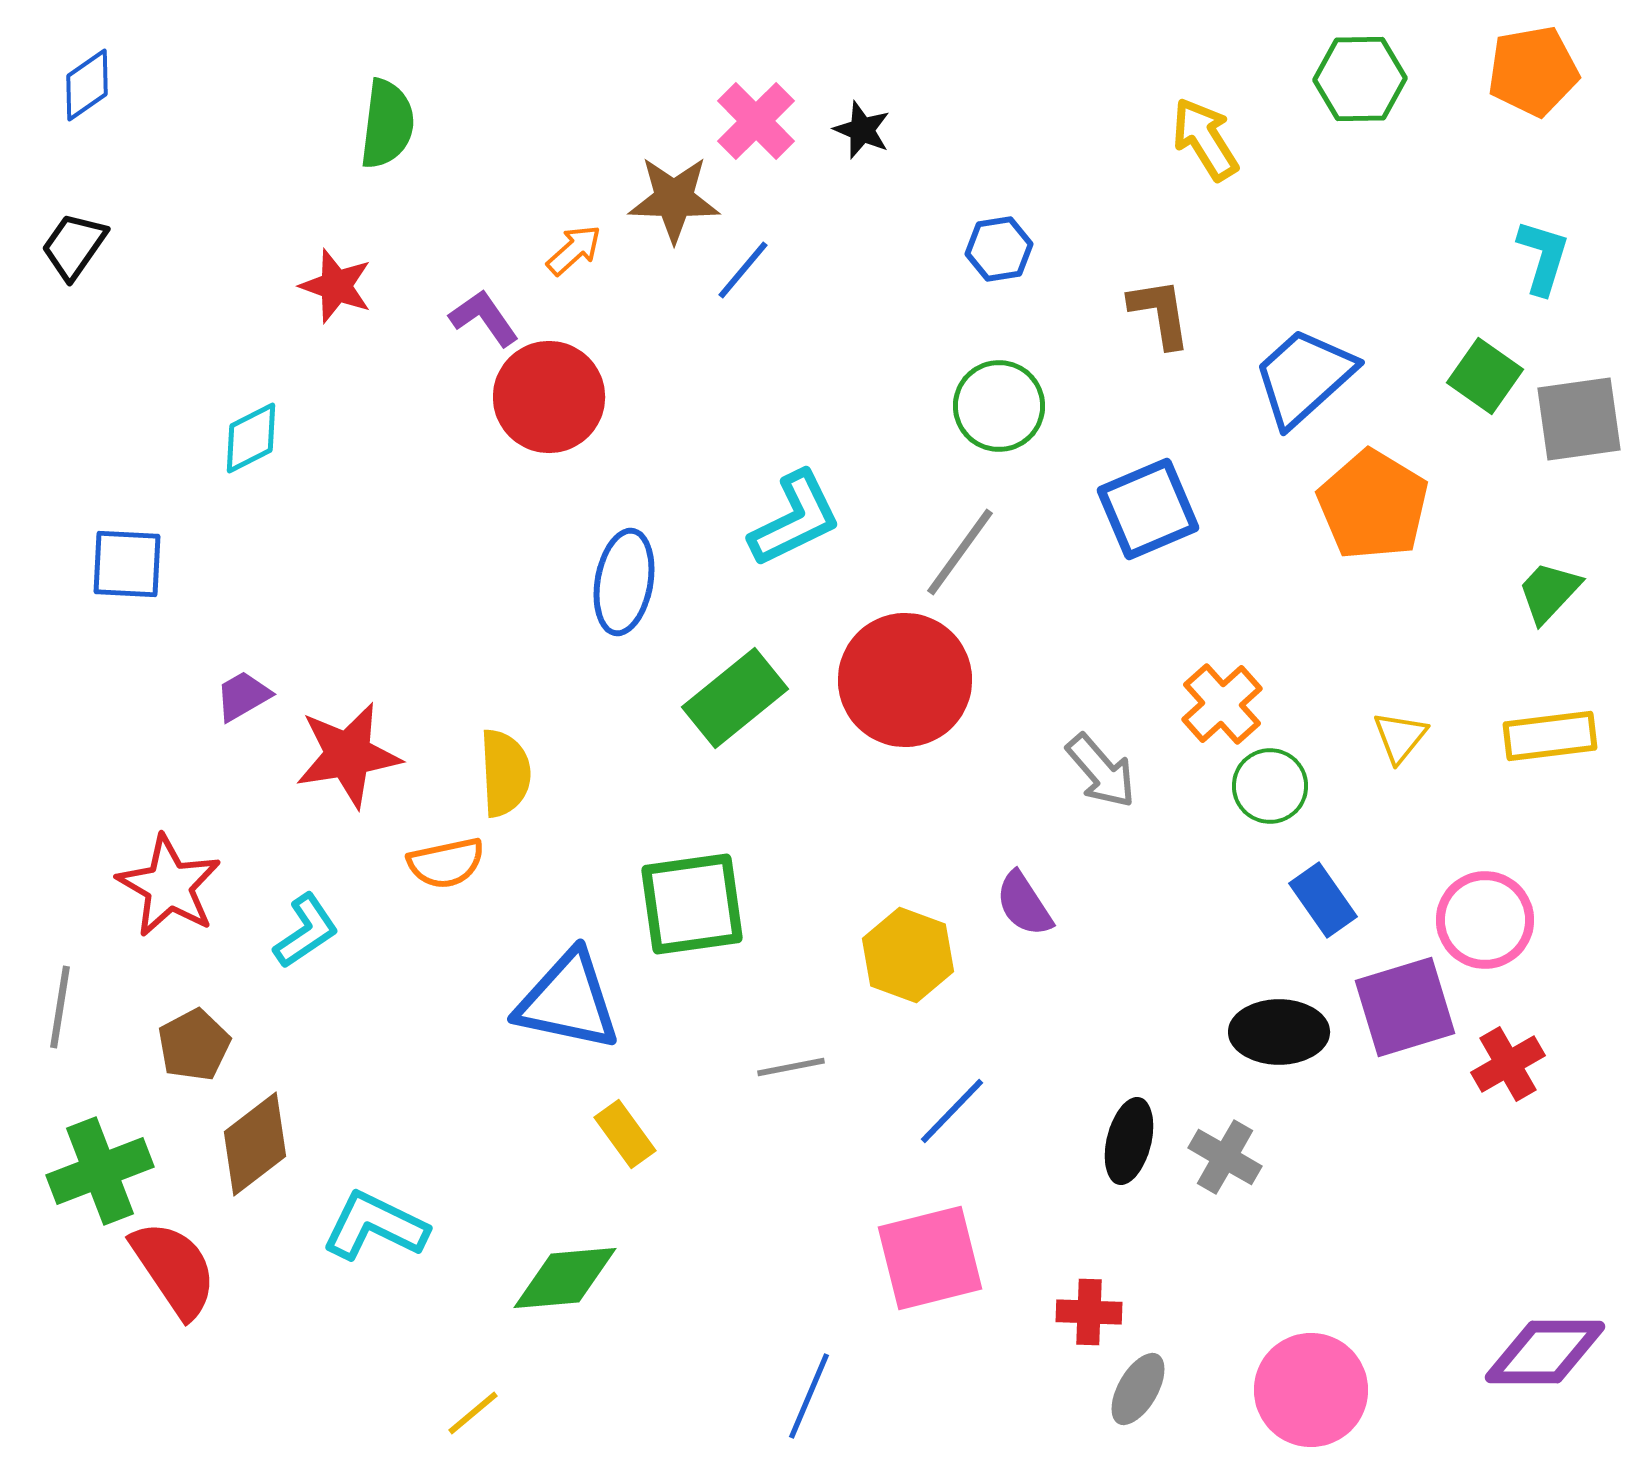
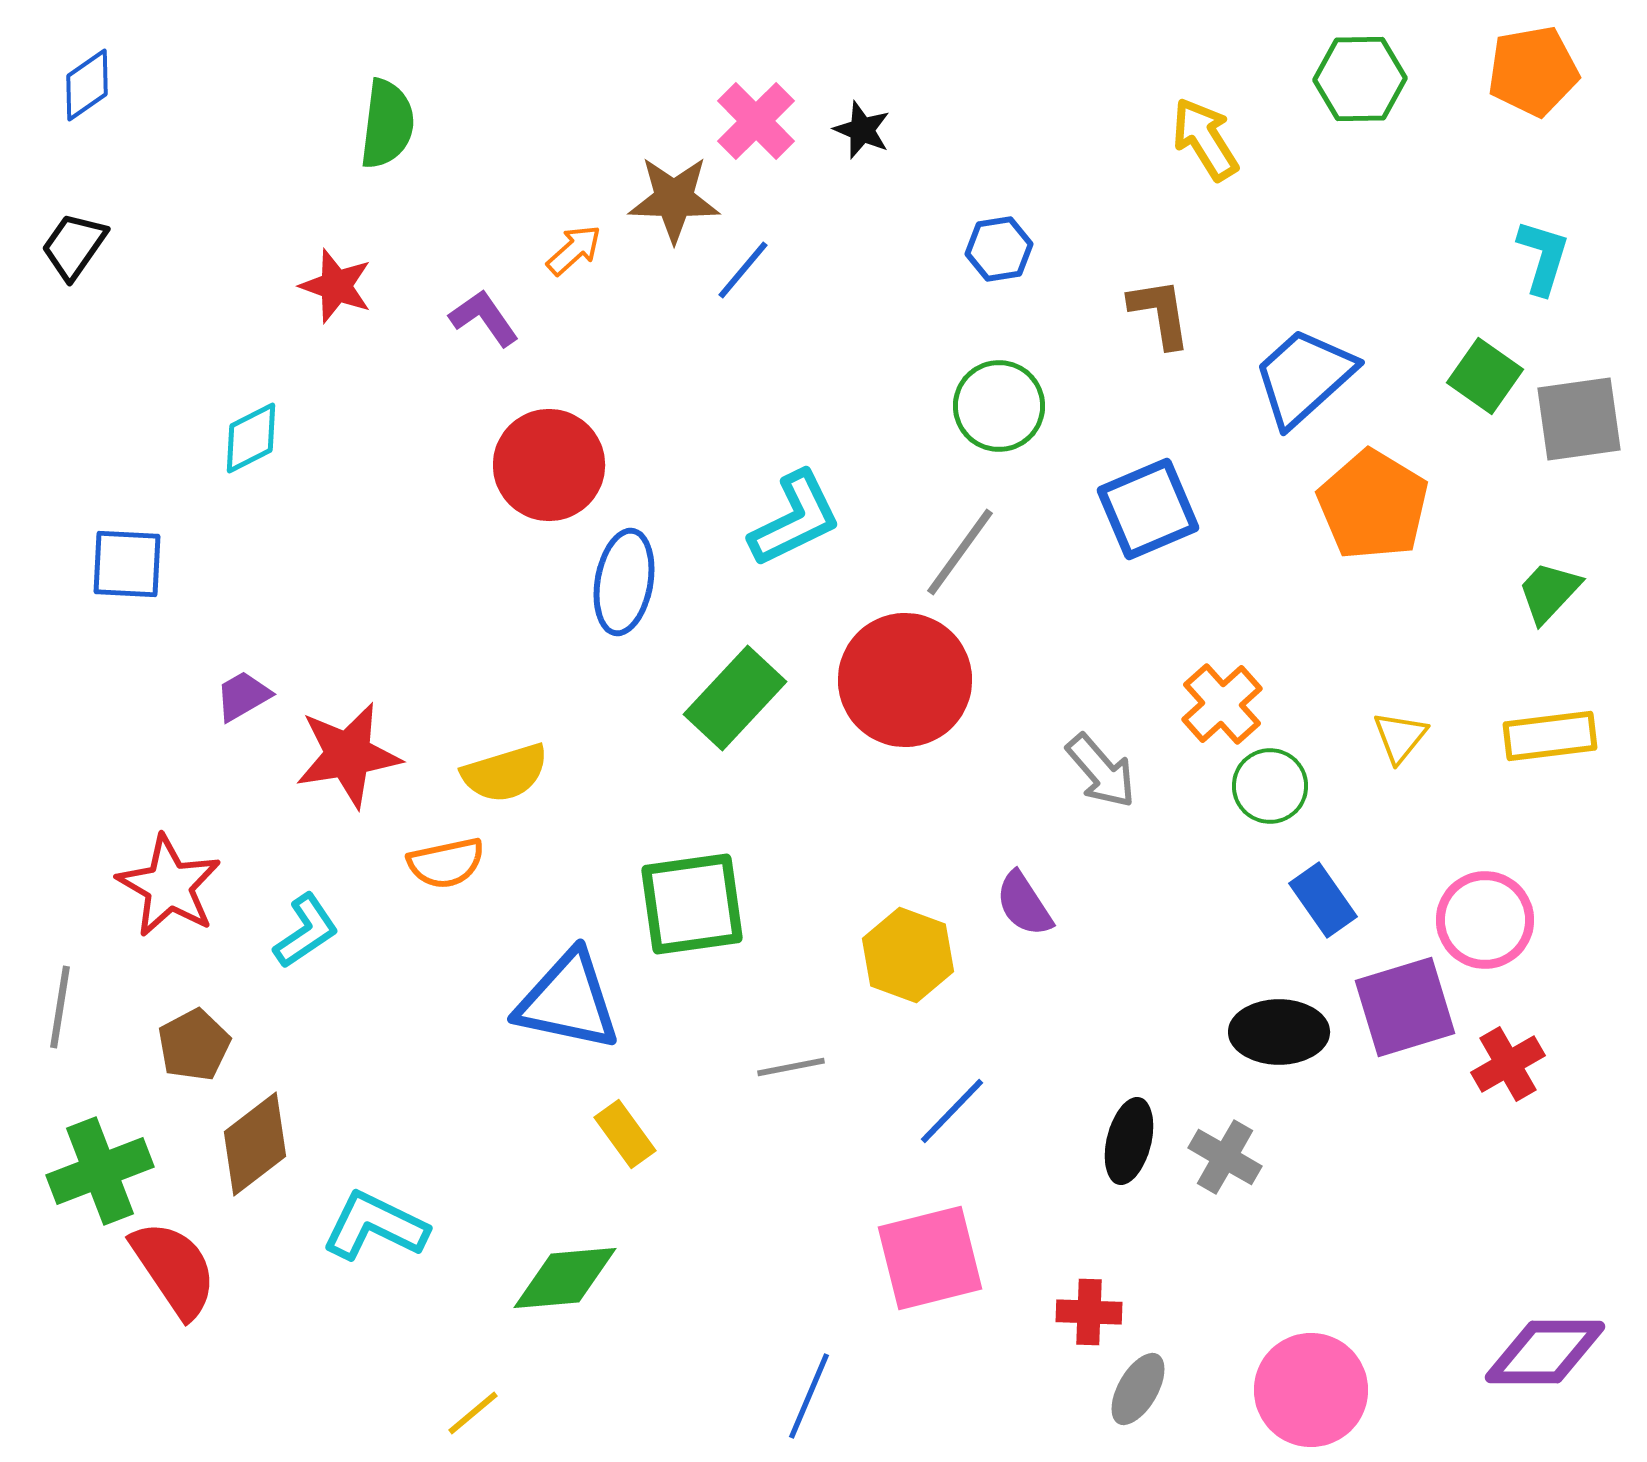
red circle at (549, 397): moved 68 px down
green rectangle at (735, 698): rotated 8 degrees counterclockwise
yellow semicircle at (505, 773): rotated 76 degrees clockwise
